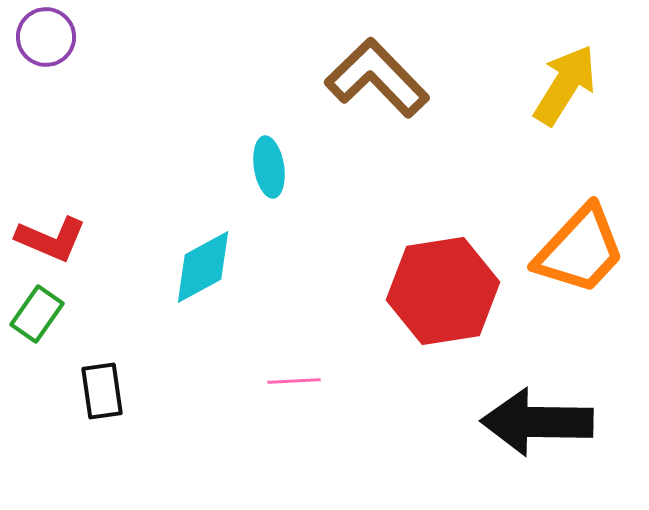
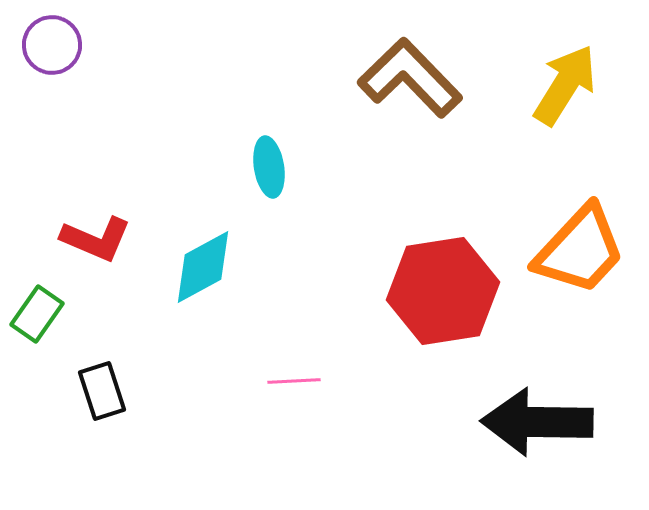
purple circle: moved 6 px right, 8 px down
brown L-shape: moved 33 px right
red L-shape: moved 45 px right
black rectangle: rotated 10 degrees counterclockwise
